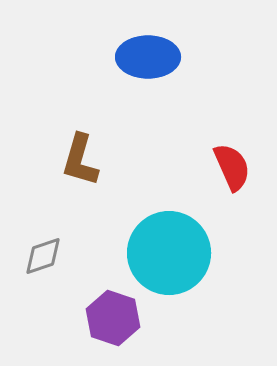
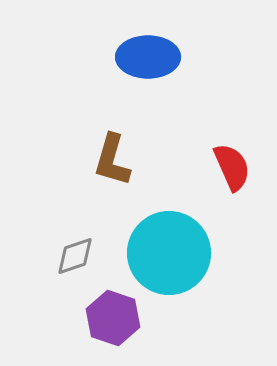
brown L-shape: moved 32 px right
gray diamond: moved 32 px right
